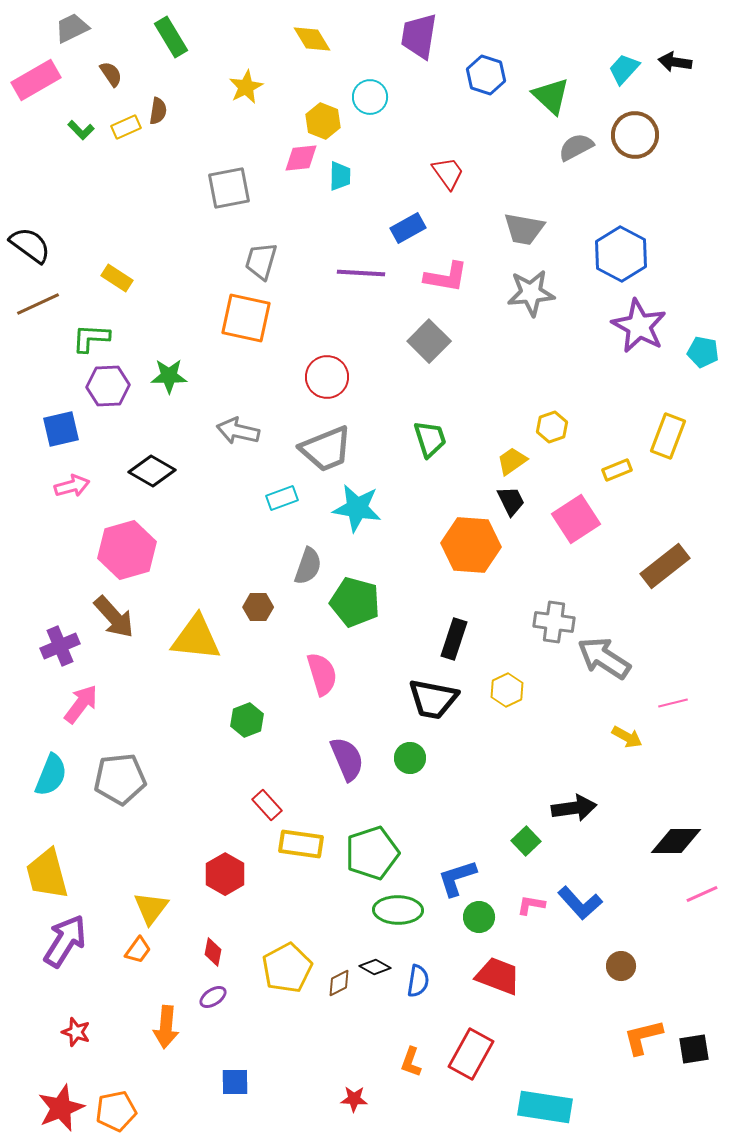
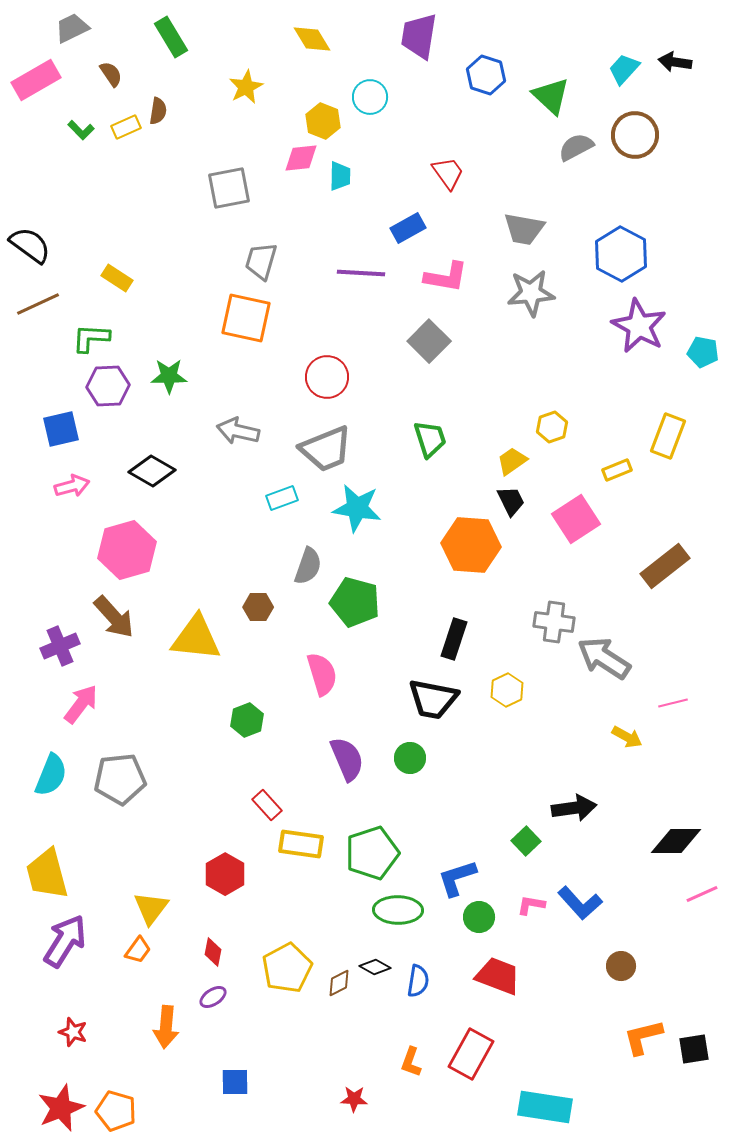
red star at (76, 1032): moved 3 px left
orange pentagon at (116, 1111): rotated 27 degrees clockwise
